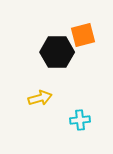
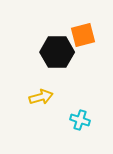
yellow arrow: moved 1 px right, 1 px up
cyan cross: rotated 24 degrees clockwise
